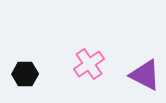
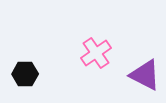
pink cross: moved 7 px right, 11 px up
